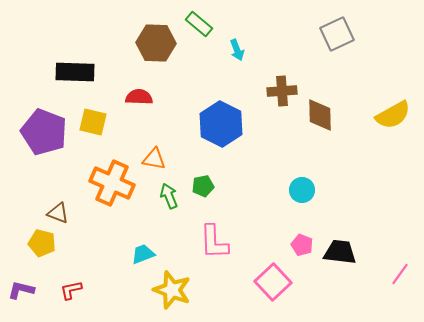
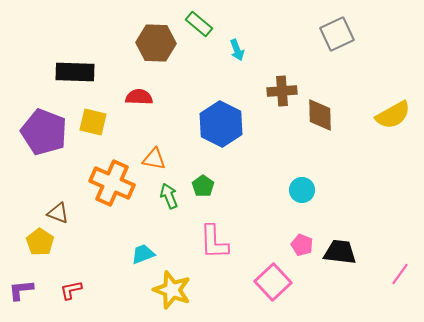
green pentagon: rotated 25 degrees counterclockwise
yellow pentagon: moved 2 px left, 1 px up; rotated 20 degrees clockwise
purple L-shape: rotated 20 degrees counterclockwise
